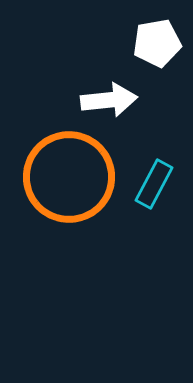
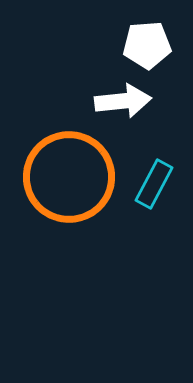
white pentagon: moved 10 px left, 2 px down; rotated 6 degrees clockwise
white arrow: moved 14 px right, 1 px down
